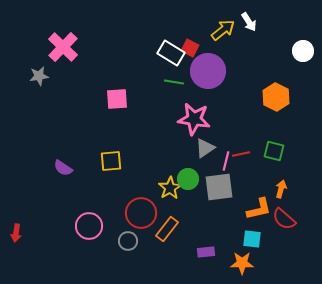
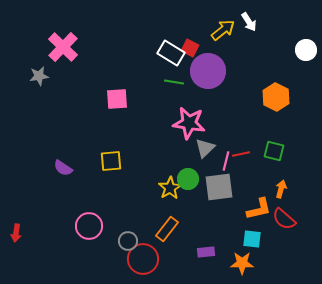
white circle: moved 3 px right, 1 px up
pink star: moved 5 px left, 4 px down
gray triangle: rotated 10 degrees counterclockwise
red circle: moved 2 px right, 46 px down
